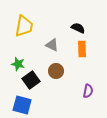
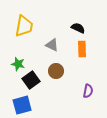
blue square: rotated 30 degrees counterclockwise
